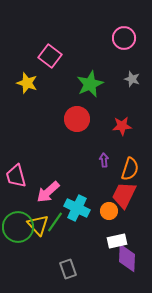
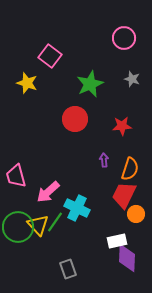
red circle: moved 2 px left
orange circle: moved 27 px right, 3 px down
